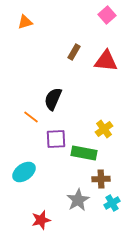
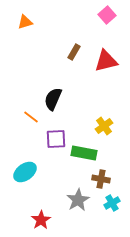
red triangle: rotated 20 degrees counterclockwise
yellow cross: moved 3 px up
cyan ellipse: moved 1 px right
brown cross: rotated 12 degrees clockwise
red star: rotated 18 degrees counterclockwise
